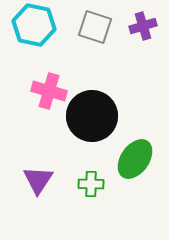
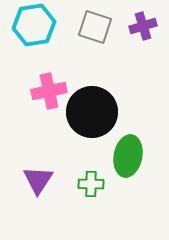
cyan hexagon: rotated 21 degrees counterclockwise
pink cross: rotated 28 degrees counterclockwise
black circle: moved 4 px up
green ellipse: moved 7 px left, 3 px up; rotated 24 degrees counterclockwise
